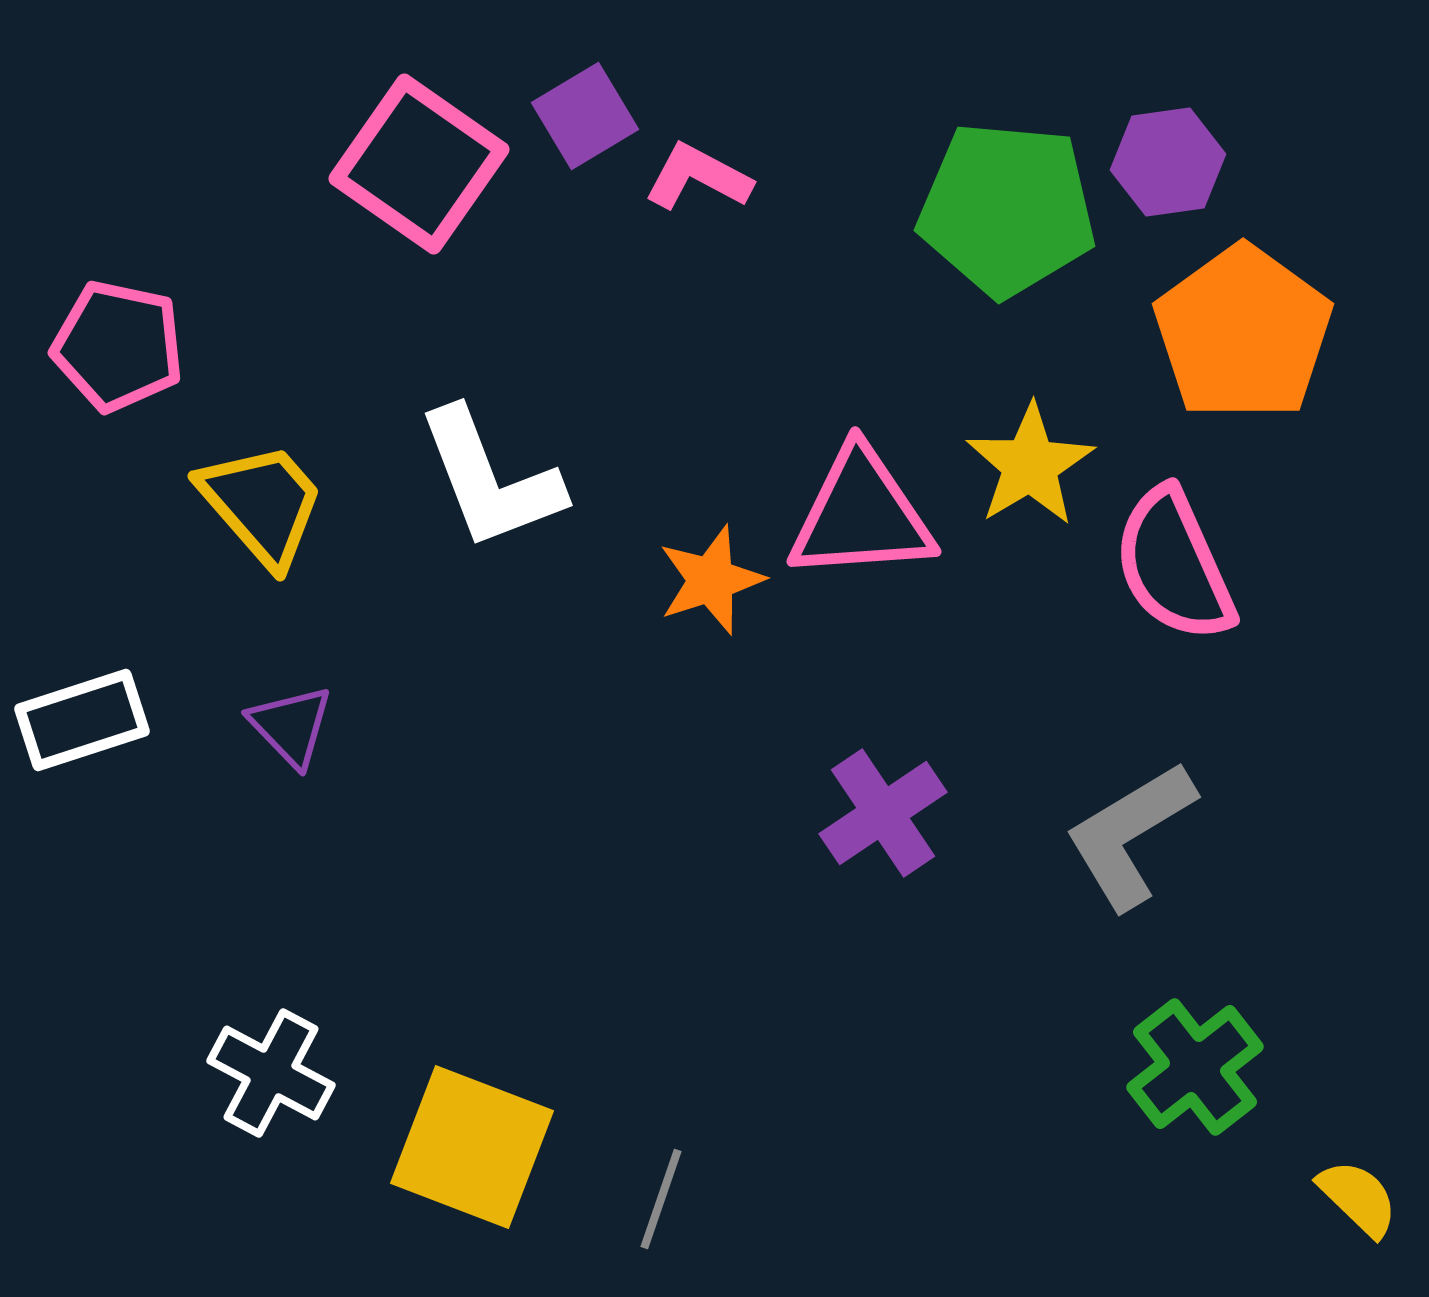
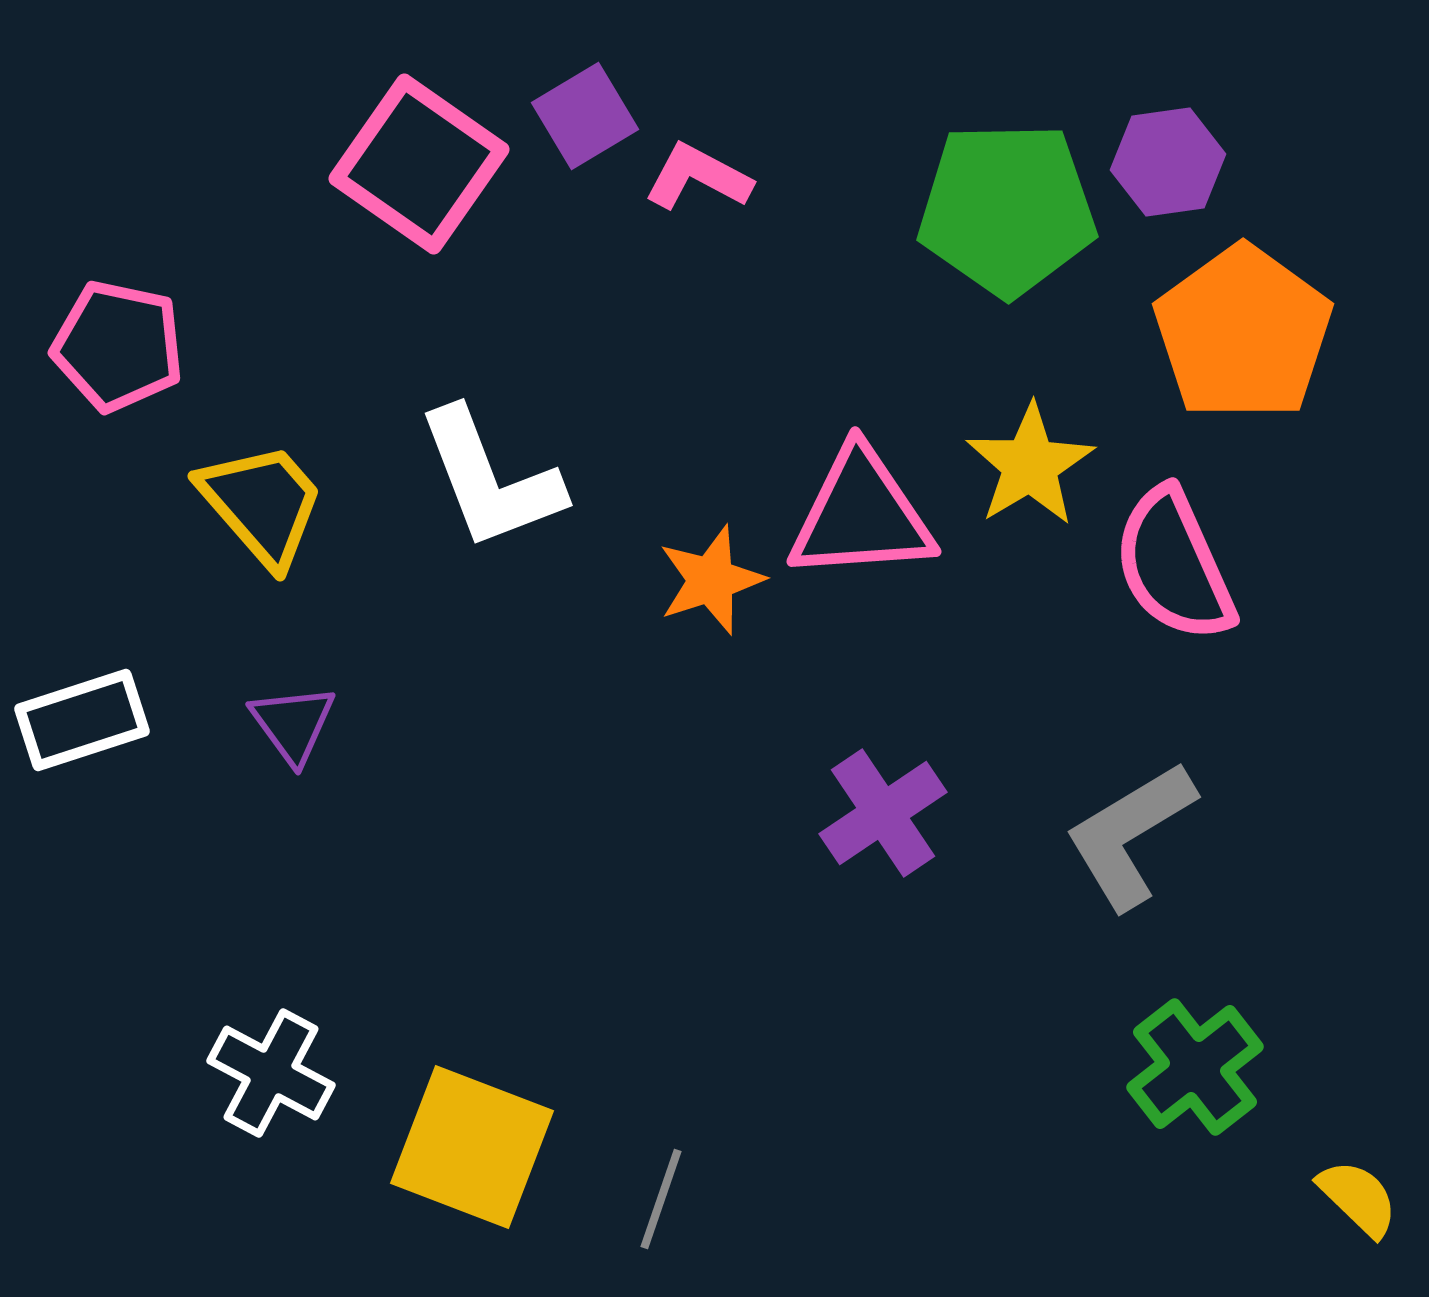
green pentagon: rotated 6 degrees counterclockwise
purple triangle: moved 2 px right, 2 px up; rotated 8 degrees clockwise
